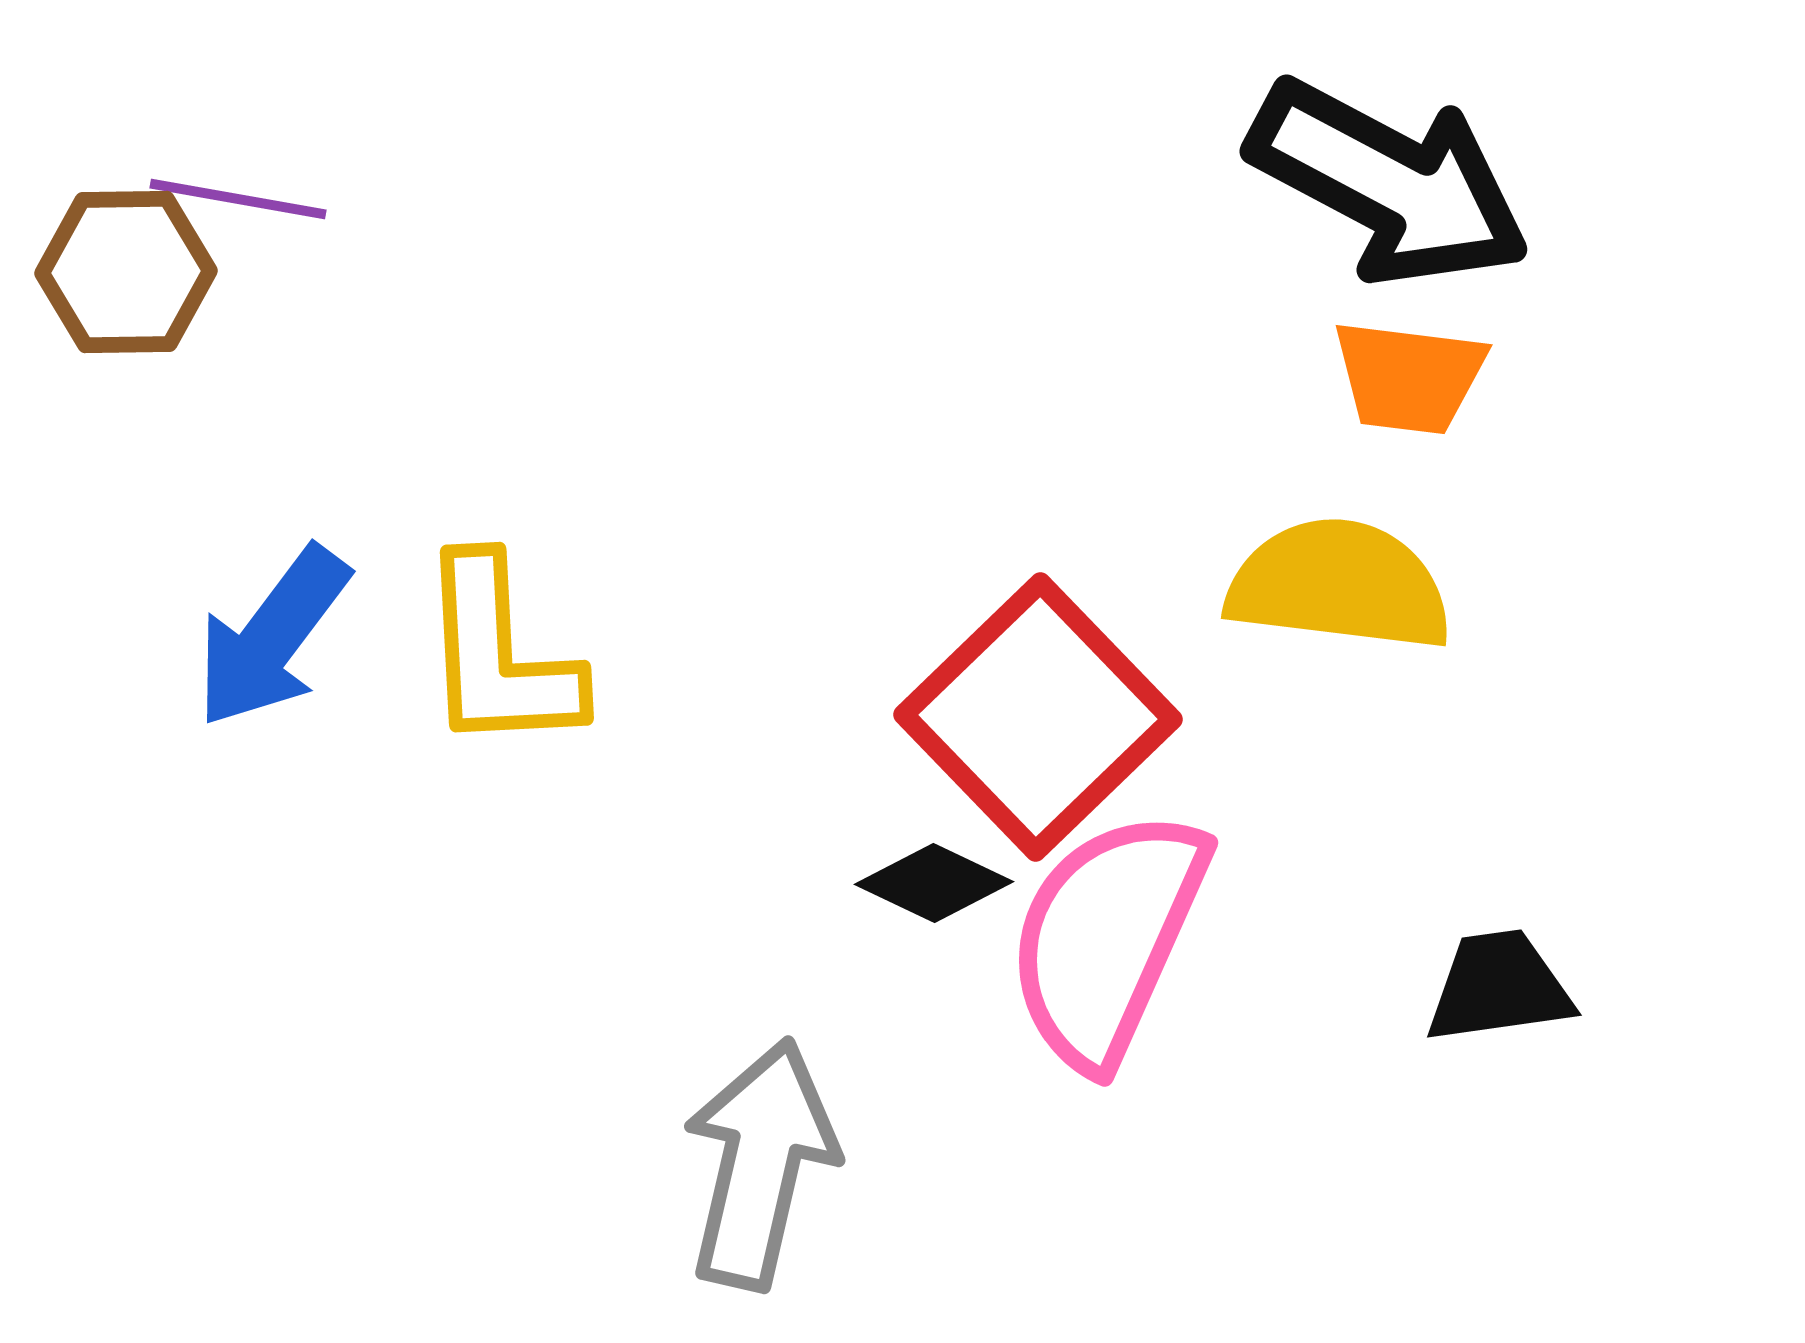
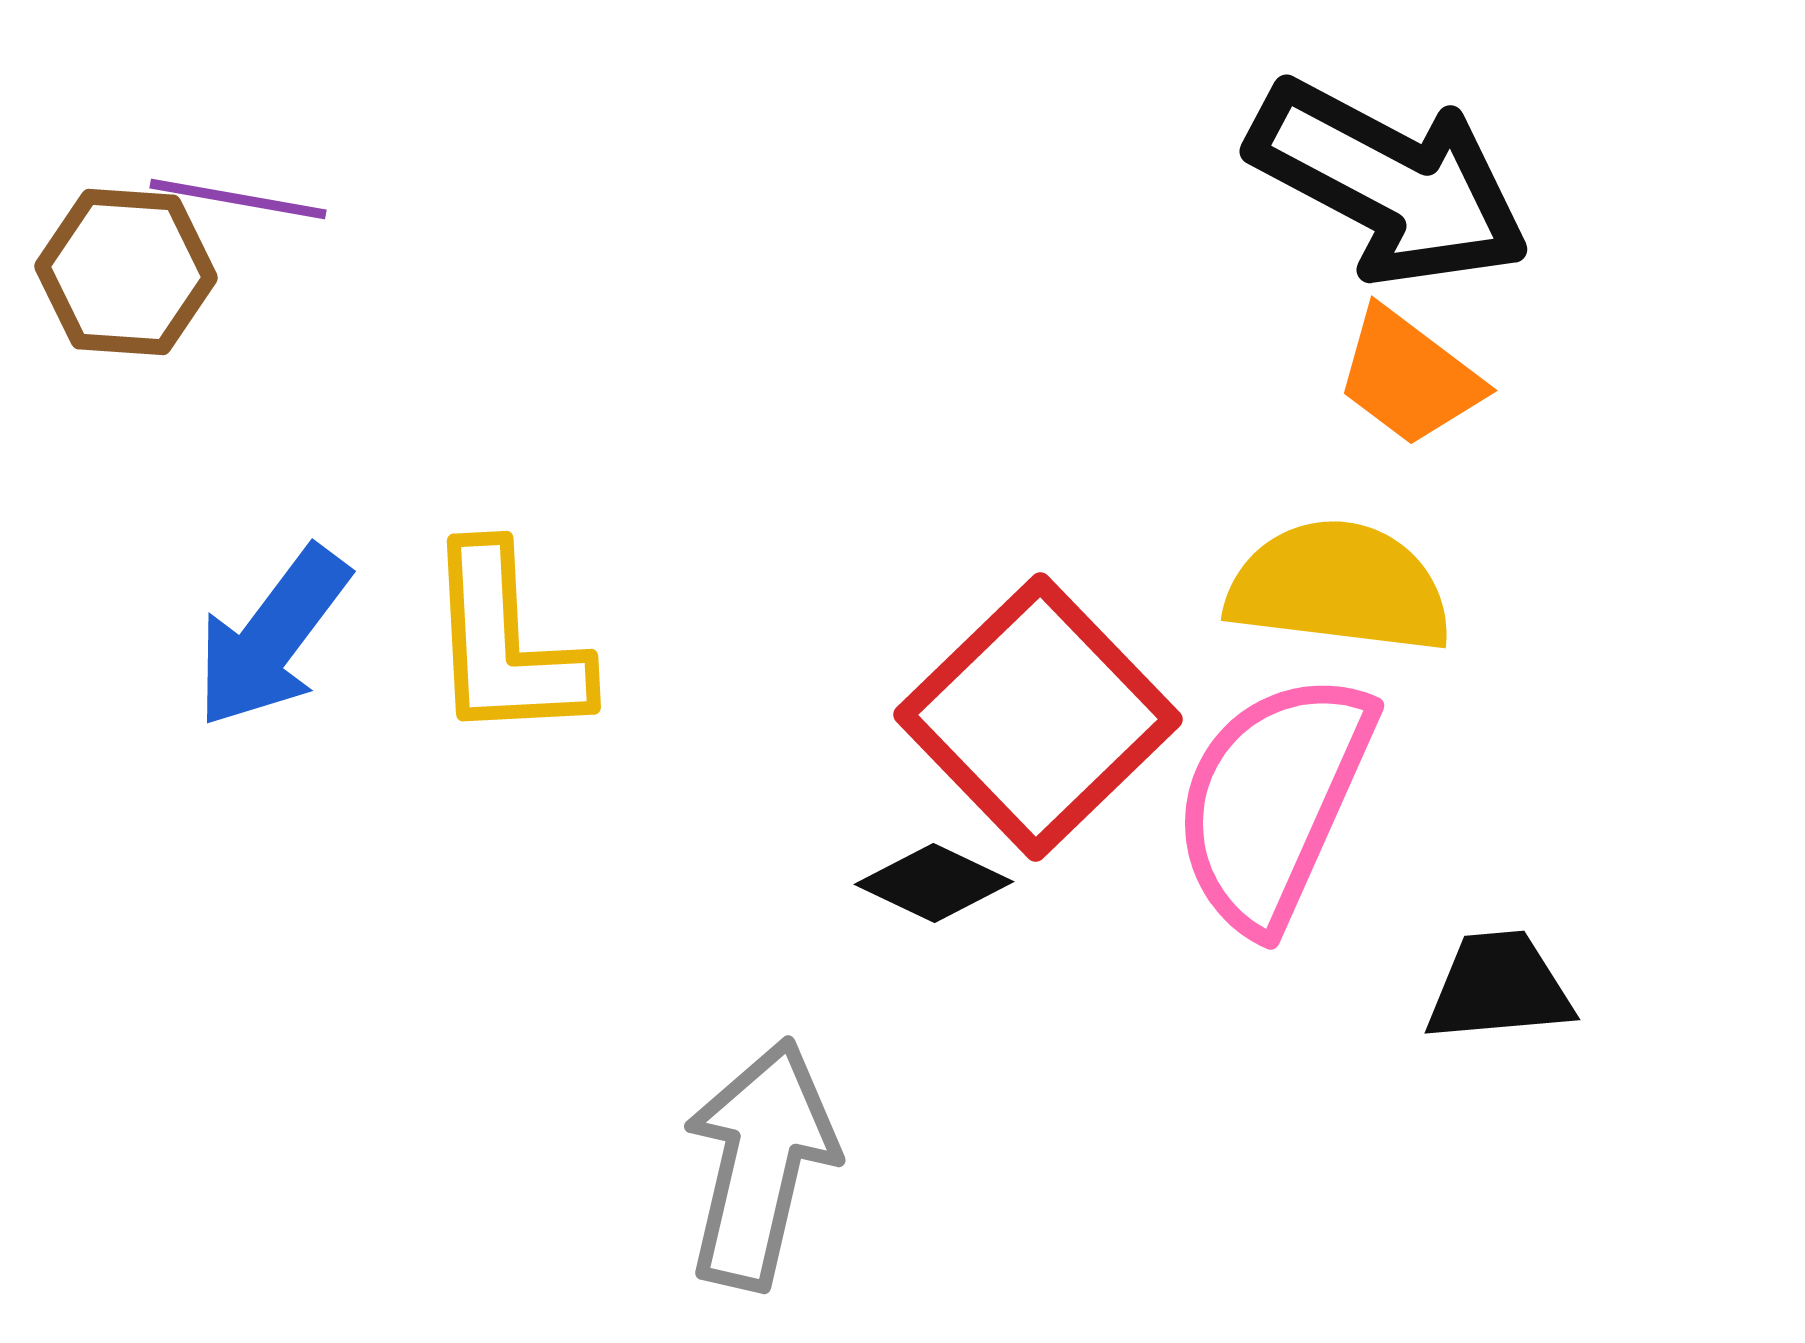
brown hexagon: rotated 5 degrees clockwise
orange trapezoid: rotated 30 degrees clockwise
yellow semicircle: moved 2 px down
yellow L-shape: moved 7 px right, 11 px up
pink semicircle: moved 166 px right, 137 px up
black trapezoid: rotated 3 degrees clockwise
